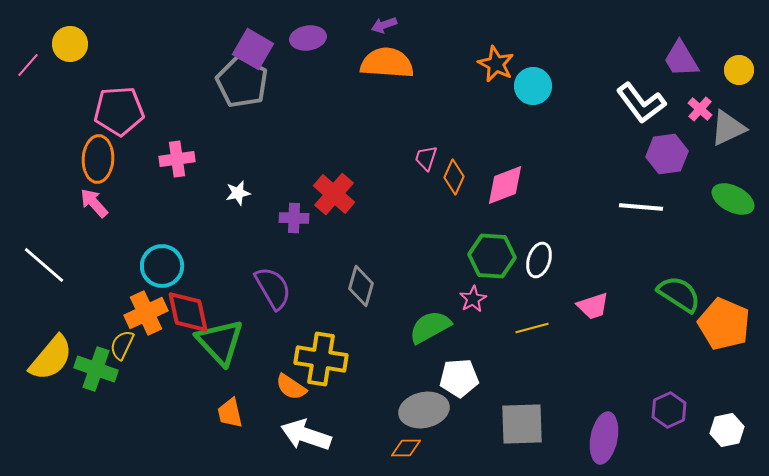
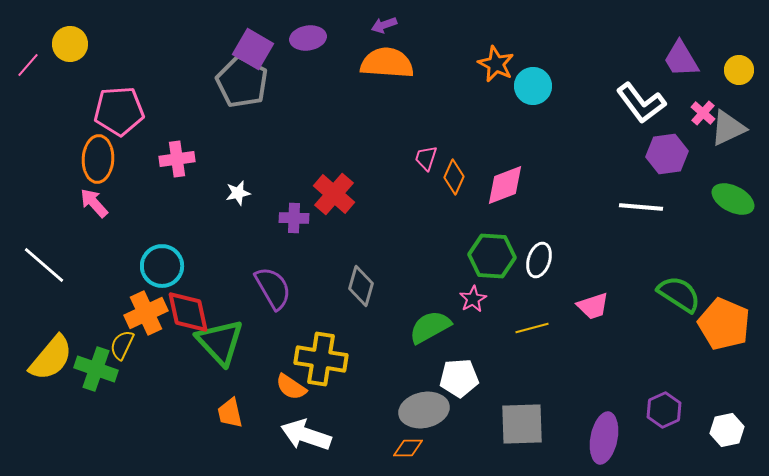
pink cross at (700, 109): moved 3 px right, 4 px down
purple hexagon at (669, 410): moved 5 px left
orange diamond at (406, 448): moved 2 px right
